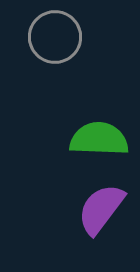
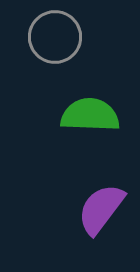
green semicircle: moved 9 px left, 24 px up
